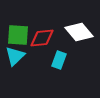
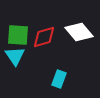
red diamond: moved 2 px right, 1 px up; rotated 10 degrees counterclockwise
cyan triangle: rotated 20 degrees counterclockwise
cyan rectangle: moved 19 px down
